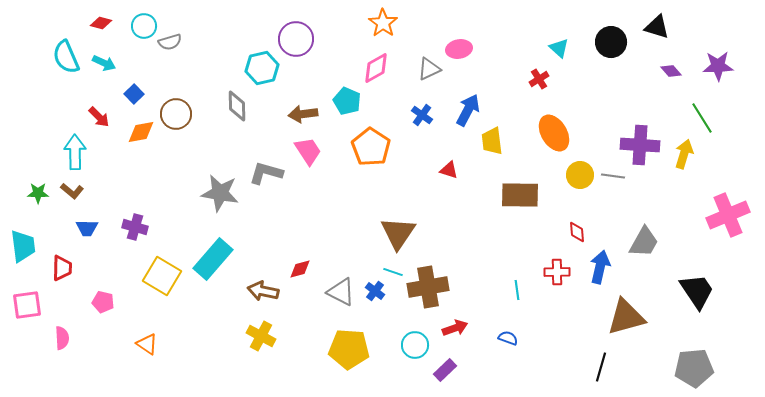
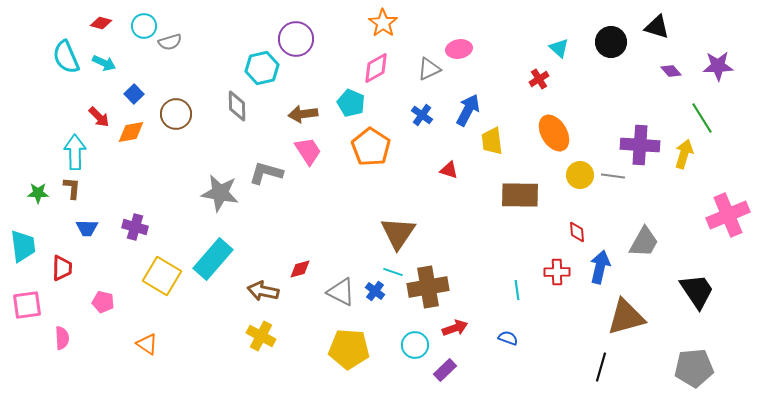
cyan pentagon at (347, 101): moved 4 px right, 2 px down
orange diamond at (141, 132): moved 10 px left
brown L-shape at (72, 191): moved 3 px up; rotated 125 degrees counterclockwise
